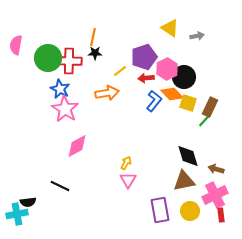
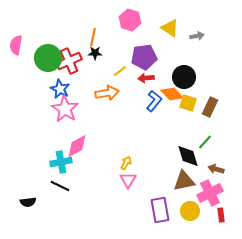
purple pentagon: rotated 10 degrees clockwise
red cross: rotated 25 degrees counterclockwise
pink hexagon: moved 37 px left, 49 px up; rotated 15 degrees counterclockwise
green line: moved 22 px down
pink cross: moved 5 px left, 2 px up
cyan cross: moved 44 px right, 52 px up
